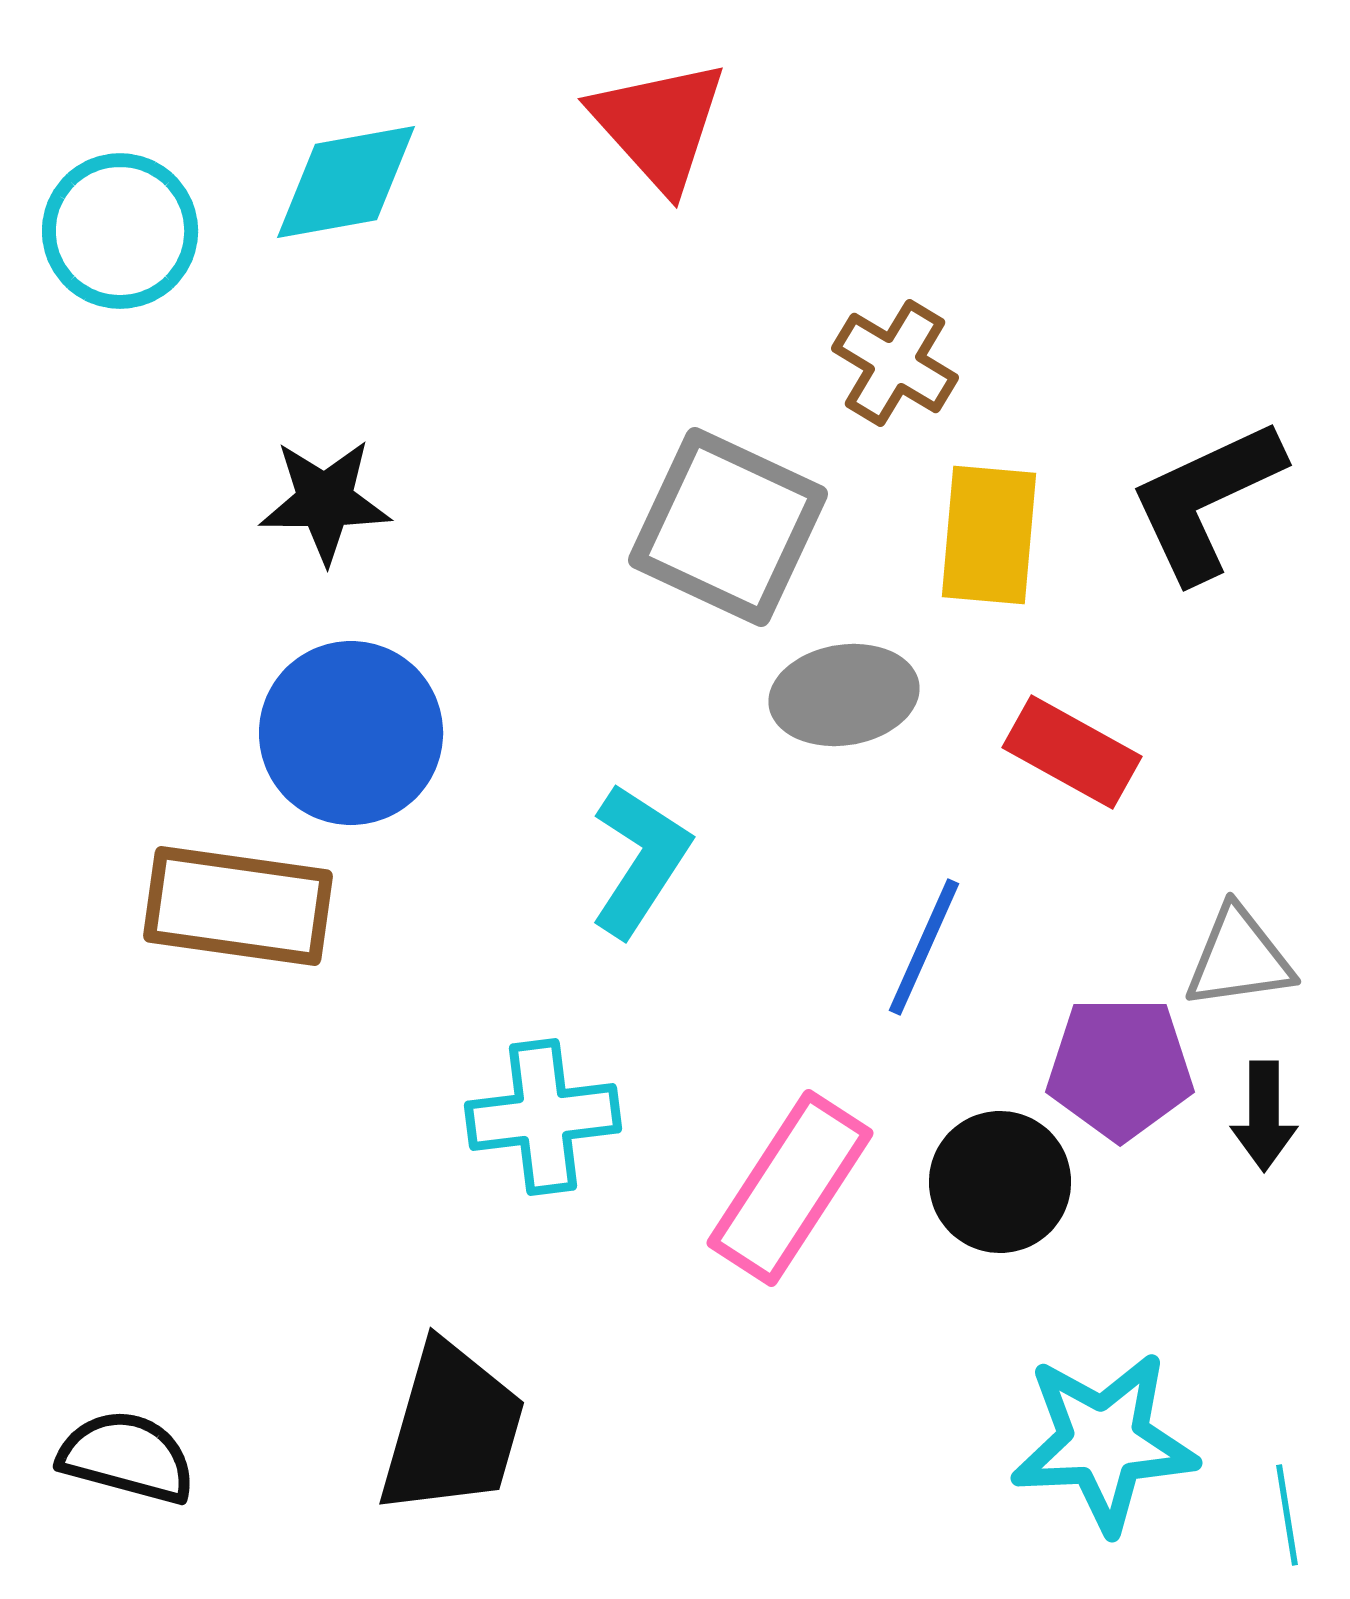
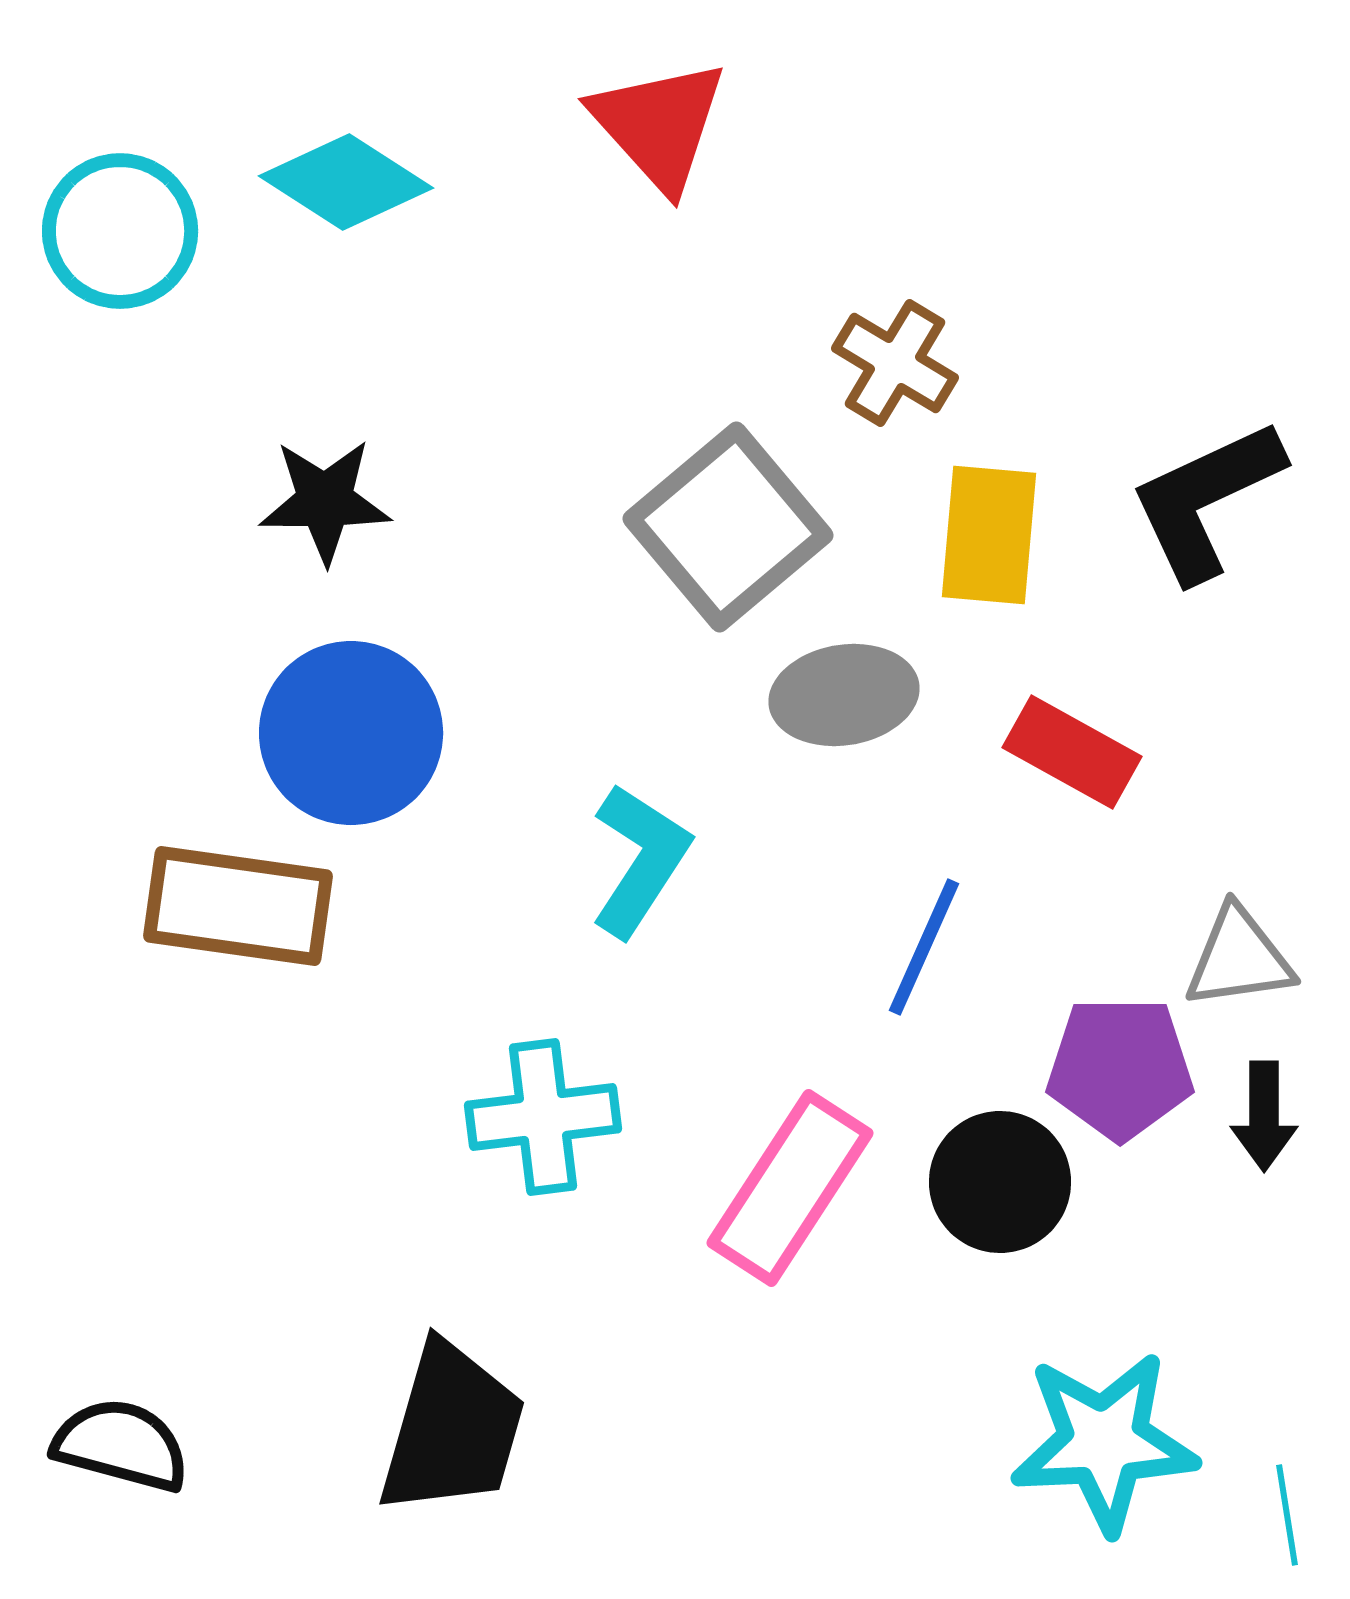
cyan diamond: rotated 43 degrees clockwise
gray square: rotated 25 degrees clockwise
black semicircle: moved 6 px left, 12 px up
